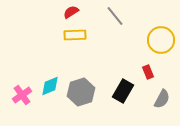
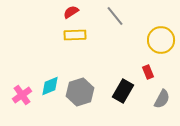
gray hexagon: moved 1 px left
